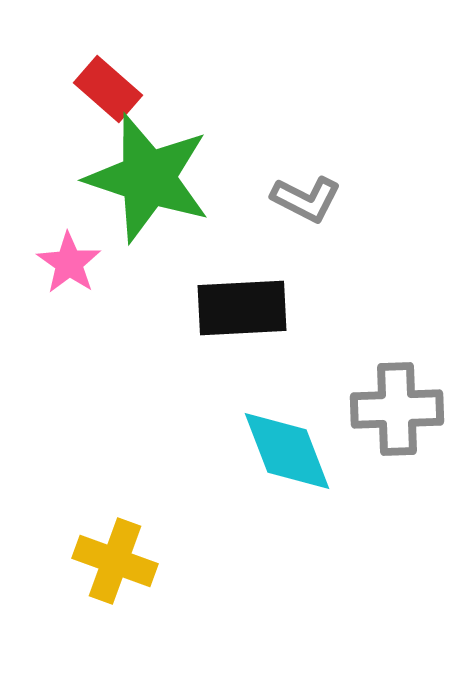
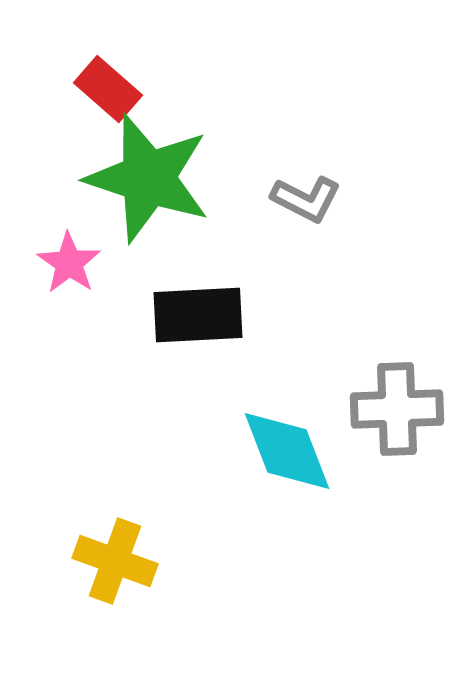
black rectangle: moved 44 px left, 7 px down
